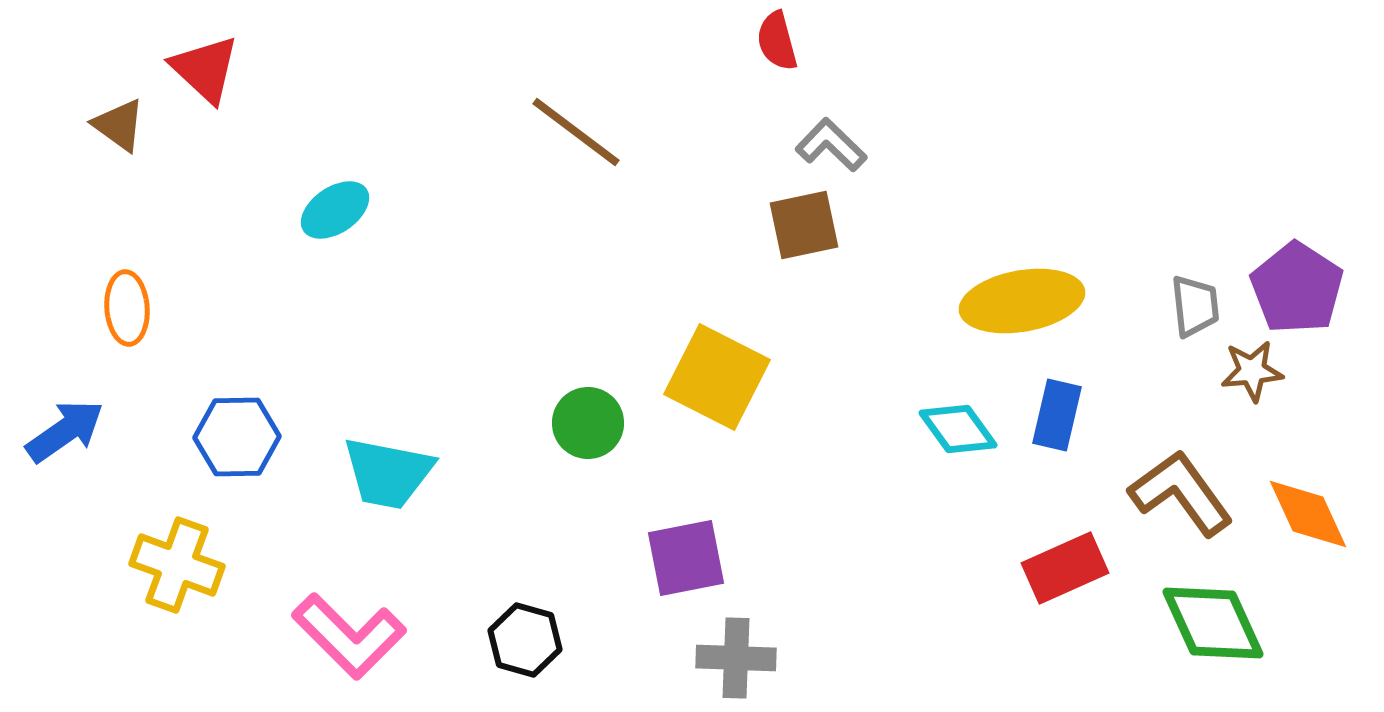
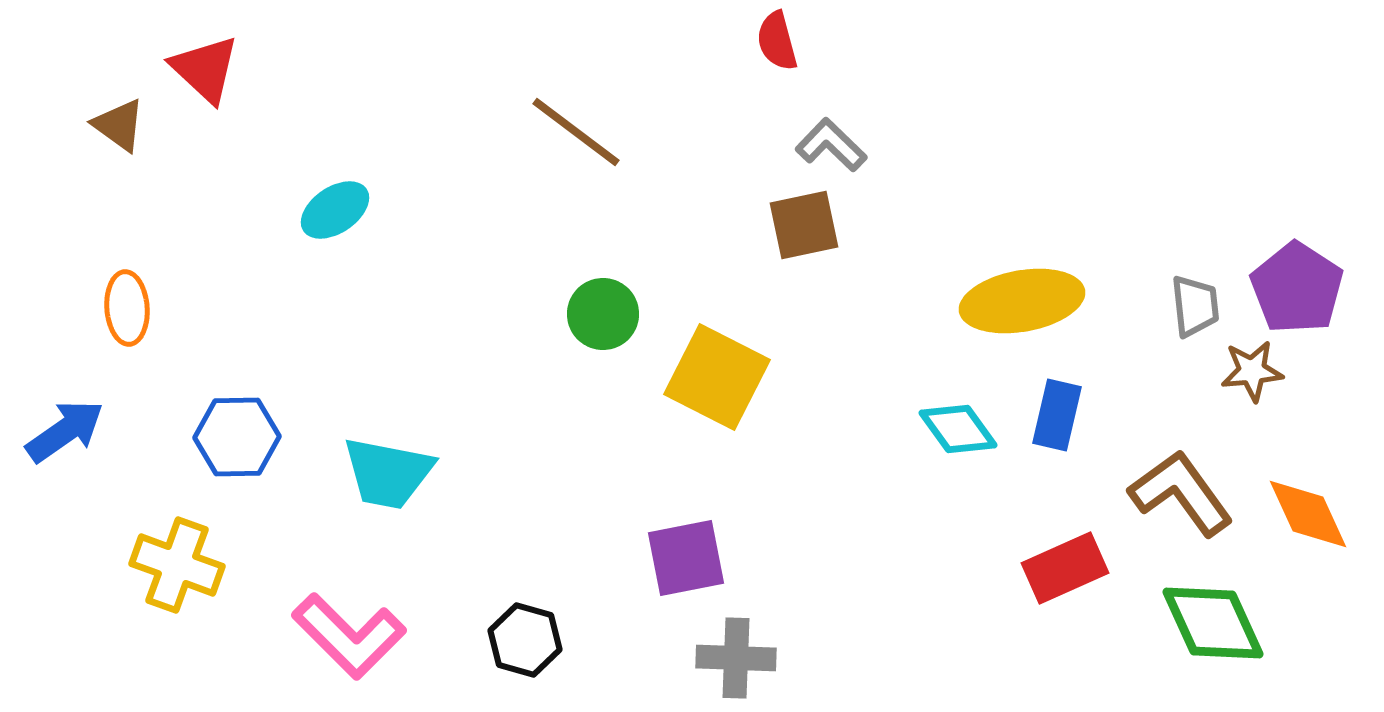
green circle: moved 15 px right, 109 px up
